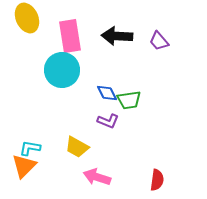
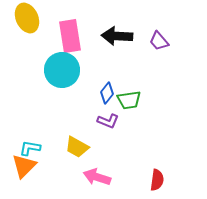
blue diamond: rotated 65 degrees clockwise
